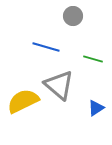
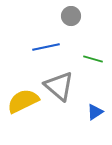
gray circle: moved 2 px left
blue line: rotated 28 degrees counterclockwise
gray triangle: moved 1 px down
blue triangle: moved 1 px left, 4 px down
